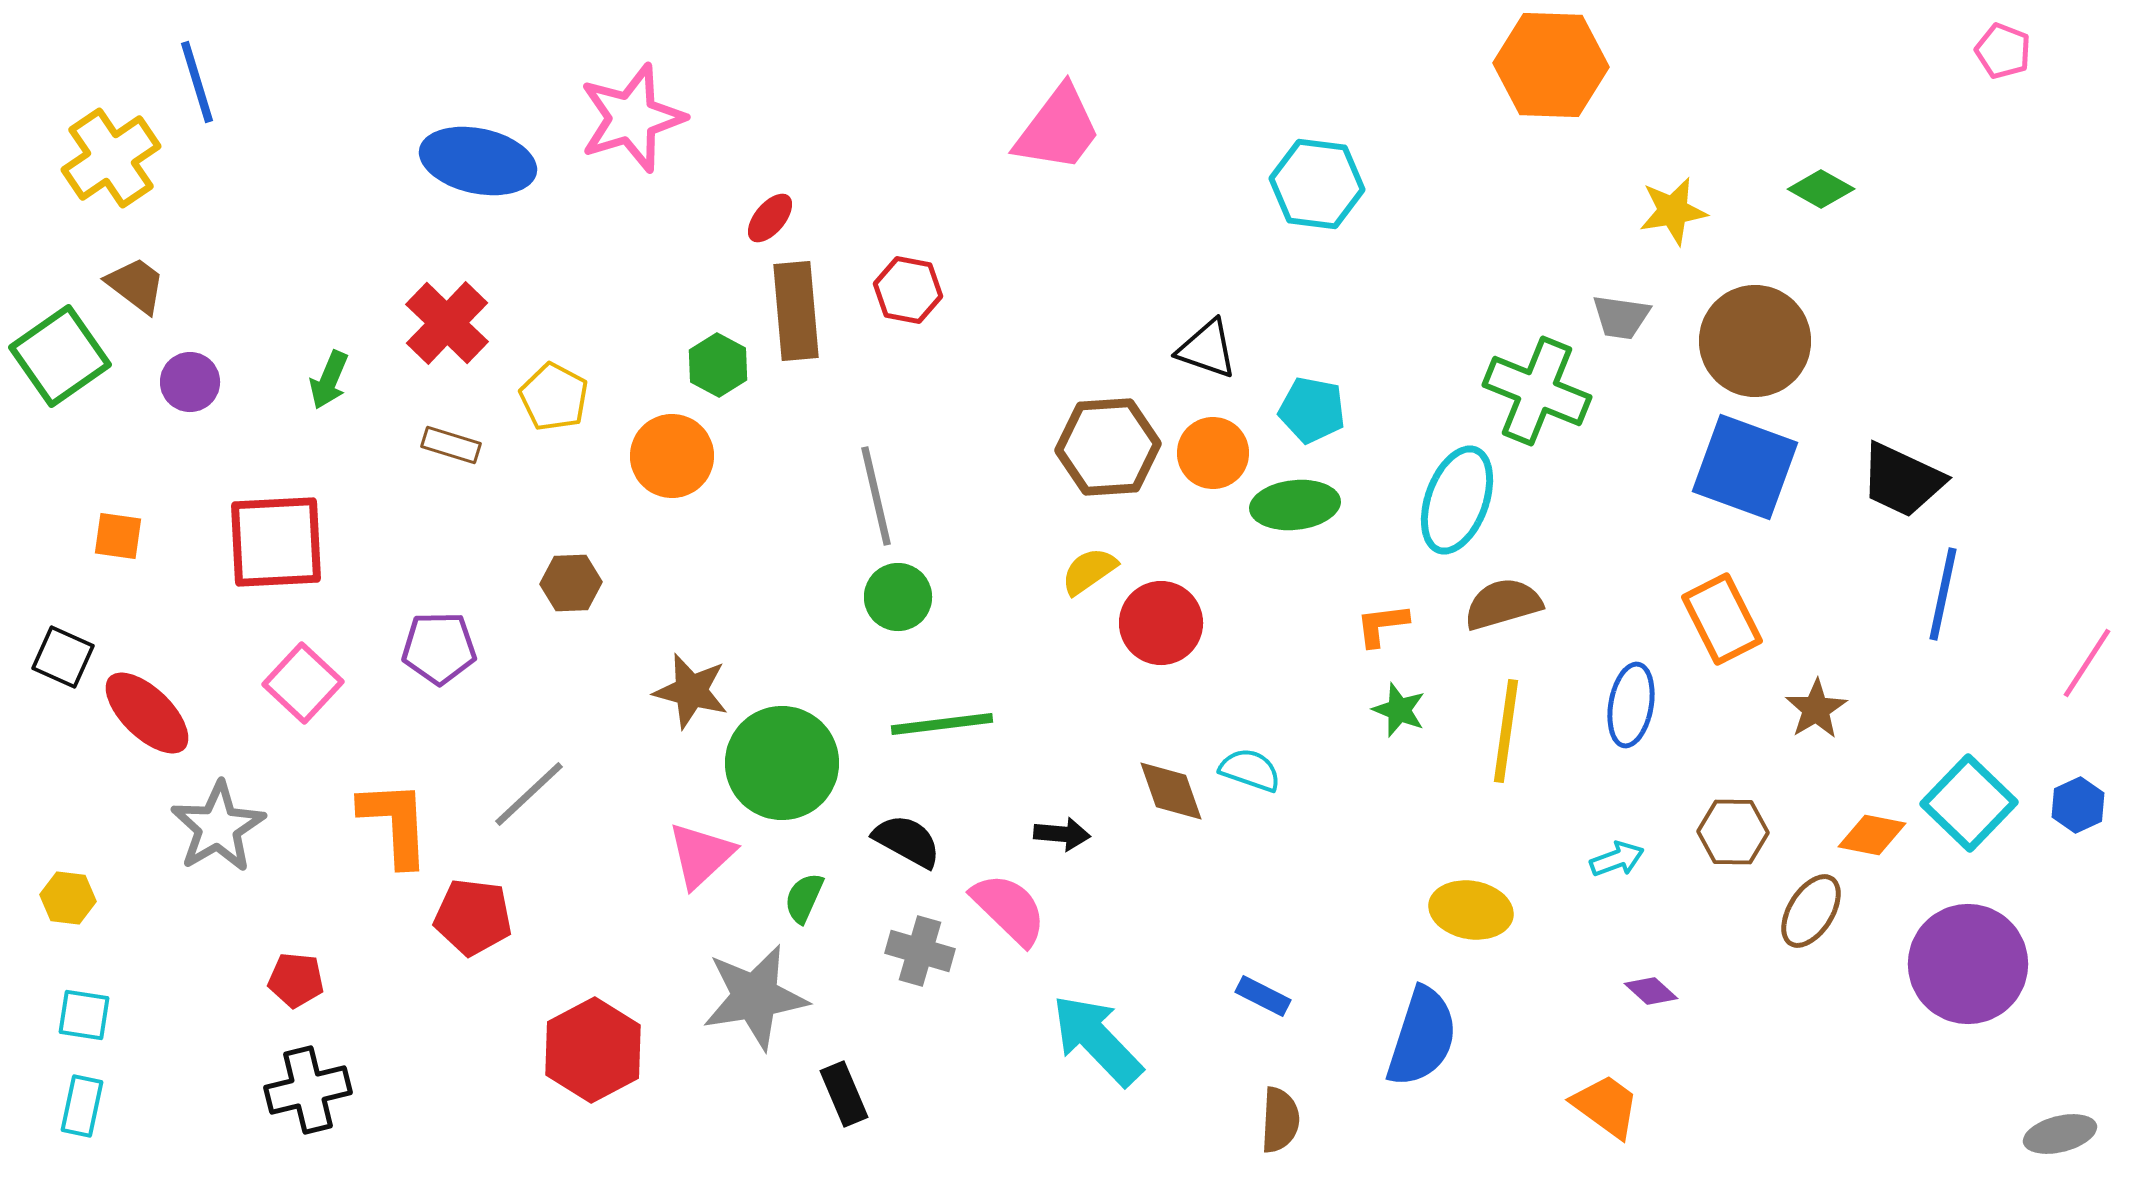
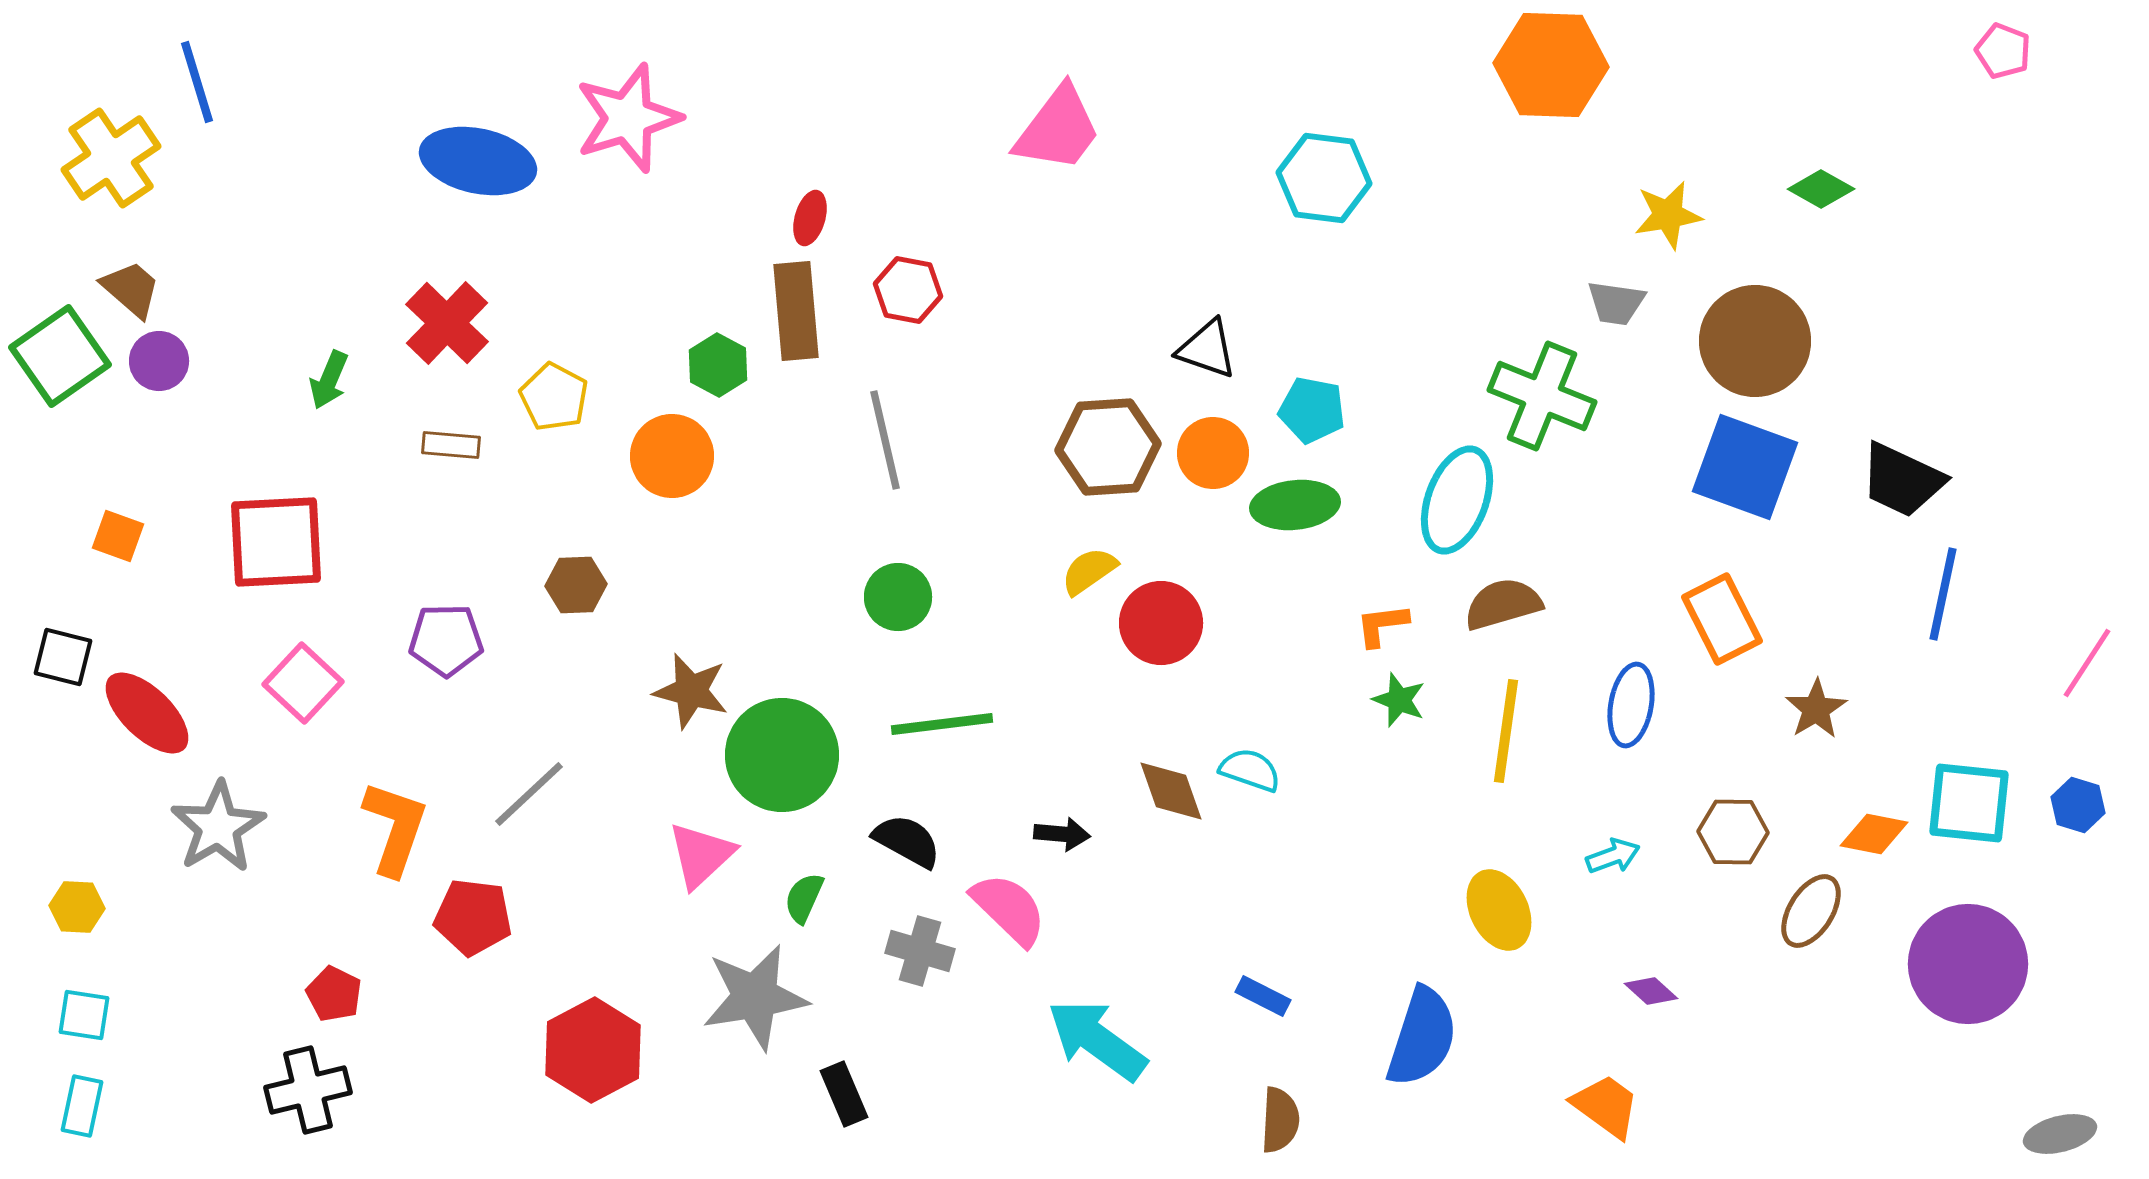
pink star at (632, 118): moved 4 px left
cyan hexagon at (1317, 184): moved 7 px right, 6 px up
yellow star at (1673, 211): moved 5 px left, 4 px down
red ellipse at (770, 218): moved 40 px right; rotated 24 degrees counterclockwise
brown trapezoid at (136, 285): moved 5 px left, 4 px down; rotated 4 degrees clockwise
gray trapezoid at (1621, 317): moved 5 px left, 14 px up
purple circle at (190, 382): moved 31 px left, 21 px up
green cross at (1537, 391): moved 5 px right, 5 px down
brown rectangle at (451, 445): rotated 12 degrees counterclockwise
gray line at (876, 496): moved 9 px right, 56 px up
orange square at (118, 536): rotated 12 degrees clockwise
brown hexagon at (571, 583): moved 5 px right, 2 px down
purple pentagon at (439, 648): moved 7 px right, 8 px up
black square at (63, 657): rotated 10 degrees counterclockwise
green star at (1399, 710): moved 10 px up
green circle at (782, 763): moved 8 px up
cyan square at (1969, 803): rotated 38 degrees counterclockwise
blue hexagon at (2078, 805): rotated 18 degrees counterclockwise
orange L-shape at (395, 823): moved 5 px down; rotated 22 degrees clockwise
orange diamond at (1872, 835): moved 2 px right, 1 px up
cyan arrow at (1617, 859): moved 4 px left, 3 px up
yellow hexagon at (68, 898): moved 9 px right, 9 px down; rotated 4 degrees counterclockwise
yellow ellipse at (1471, 910): moved 28 px right; rotated 54 degrees clockwise
red pentagon at (296, 980): moved 38 px right, 14 px down; rotated 20 degrees clockwise
cyan arrow at (1097, 1040): rotated 10 degrees counterclockwise
